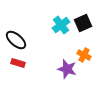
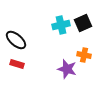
cyan cross: rotated 24 degrees clockwise
orange cross: rotated 16 degrees counterclockwise
red rectangle: moved 1 px left, 1 px down
